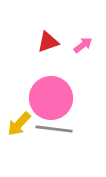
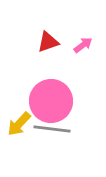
pink circle: moved 3 px down
gray line: moved 2 px left
